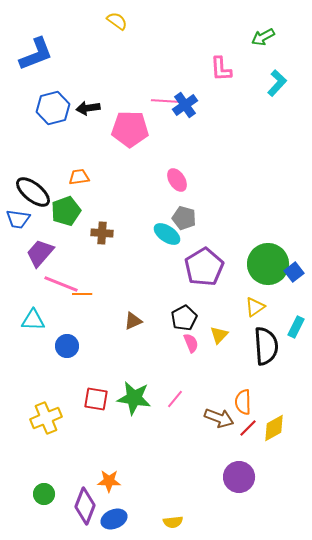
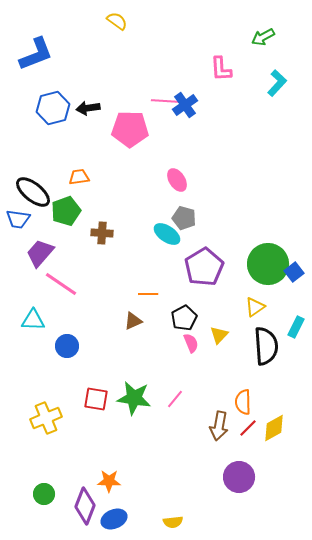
pink line at (61, 284): rotated 12 degrees clockwise
orange line at (82, 294): moved 66 px right
brown arrow at (219, 418): moved 8 px down; rotated 80 degrees clockwise
